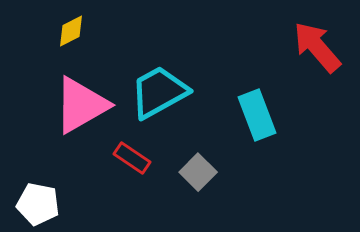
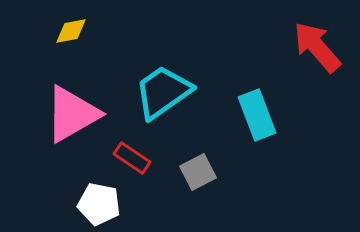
yellow diamond: rotated 16 degrees clockwise
cyan trapezoid: moved 4 px right; rotated 6 degrees counterclockwise
pink triangle: moved 9 px left, 9 px down
gray square: rotated 18 degrees clockwise
white pentagon: moved 61 px right
